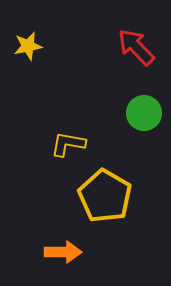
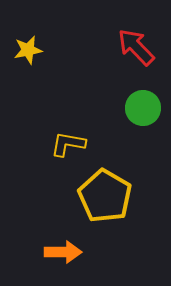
yellow star: moved 4 px down
green circle: moved 1 px left, 5 px up
